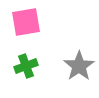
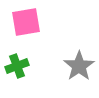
green cross: moved 9 px left
